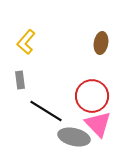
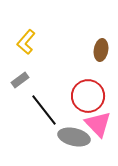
brown ellipse: moved 7 px down
gray rectangle: rotated 60 degrees clockwise
red circle: moved 4 px left
black line: moved 2 px left, 1 px up; rotated 20 degrees clockwise
